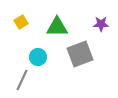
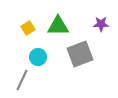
yellow square: moved 7 px right, 6 px down
green triangle: moved 1 px right, 1 px up
